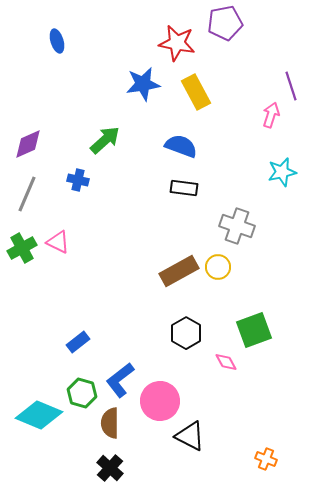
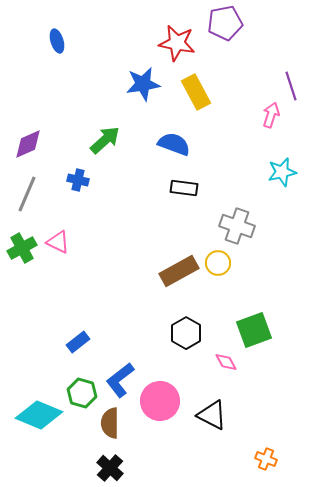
blue semicircle: moved 7 px left, 2 px up
yellow circle: moved 4 px up
black triangle: moved 22 px right, 21 px up
